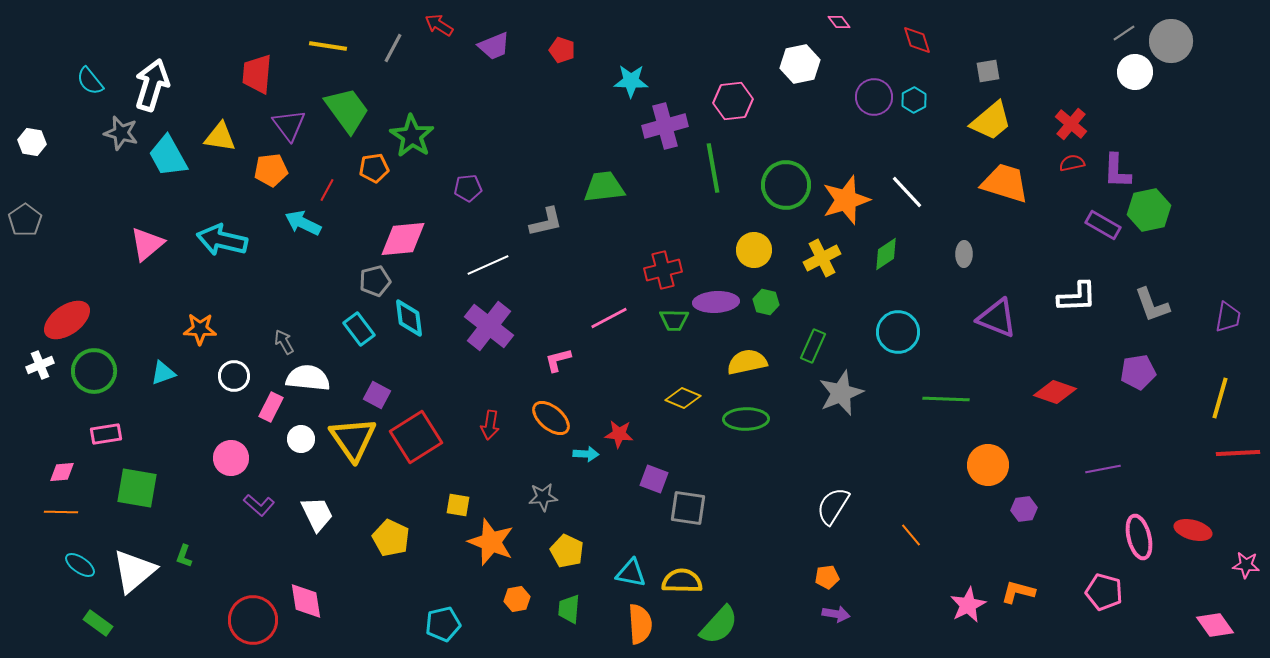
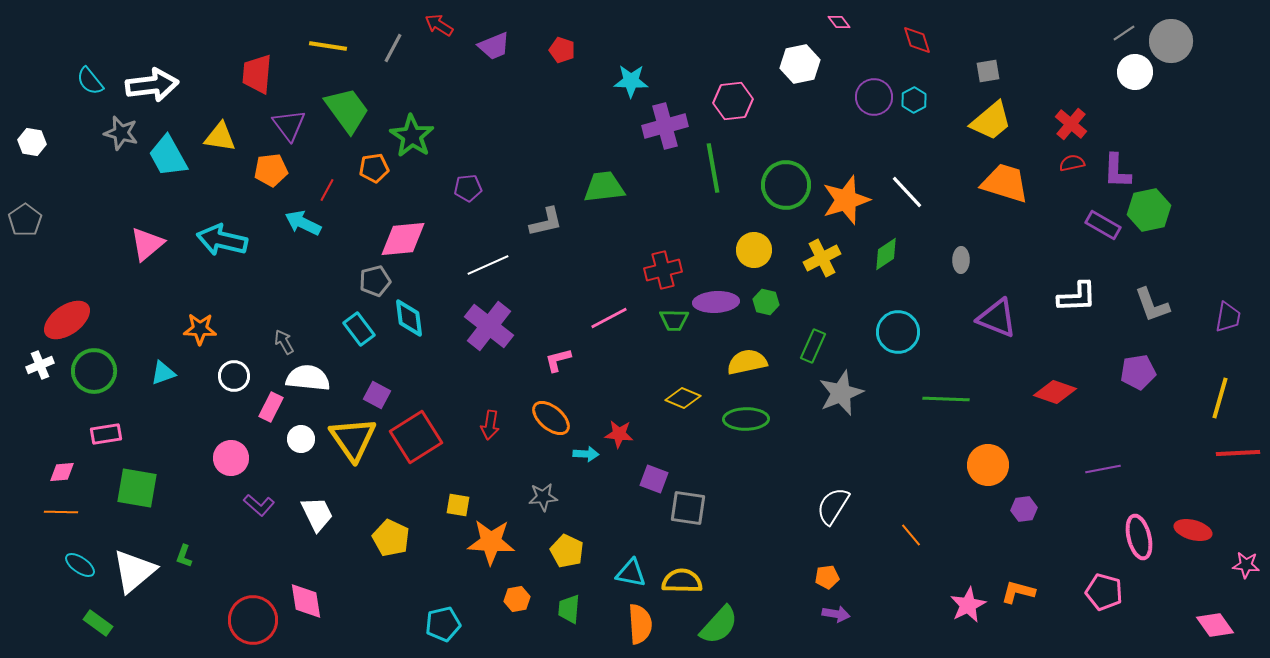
white arrow at (152, 85): rotated 66 degrees clockwise
gray ellipse at (964, 254): moved 3 px left, 6 px down
orange star at (491, 542): rotated 18 degrees counterclockwise
